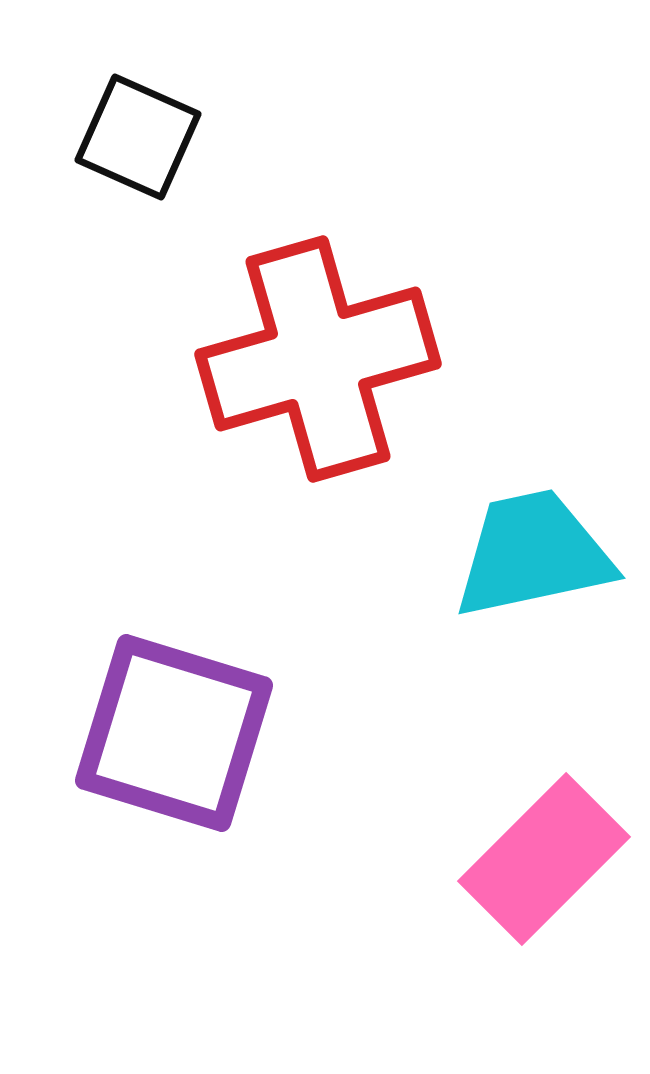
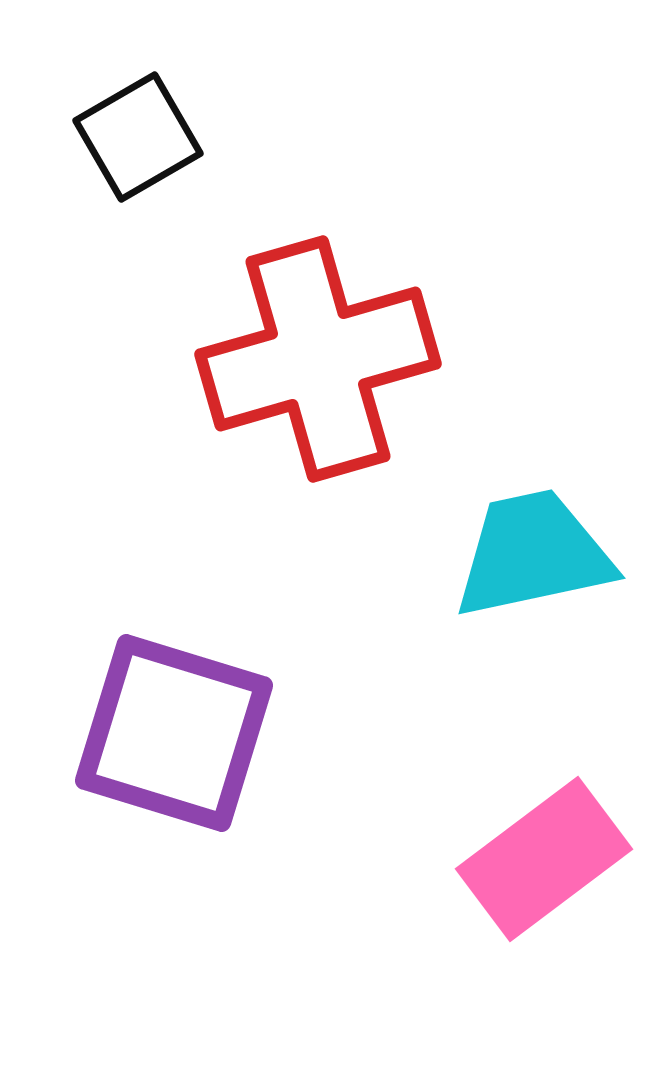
black square: rotated 36 degrees clockwise
pink rectangle: rotated 8 degrees clockwise
